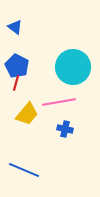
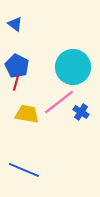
blue triangle: moved 3 px up
pink line: rotated 28 degrees counterclockwise
yellow trapezoid: rotated 120 degrees counterclockwise
blue cross: moved 16 px right, 17 px up; rotated 21 degrees clockwise
